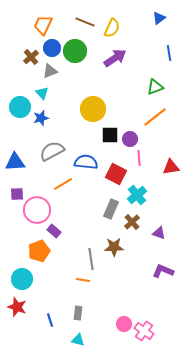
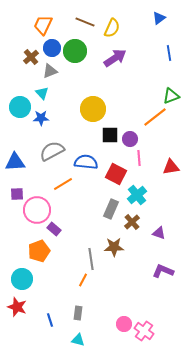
green triangle at (155, 87): moved 16 px right, 9 px down
blue star at (41, 118): rotated 14 degrees clockwise
purple rectangle at (54, 231): moved 2 px up
orange line at (83, 280): rotated 72 degrees counterclockwise
